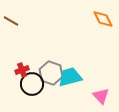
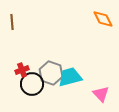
brown line: moved 1 px right, 1 px down; rotated 56 degrees clockwise
pink triangle: moved 2 px up
